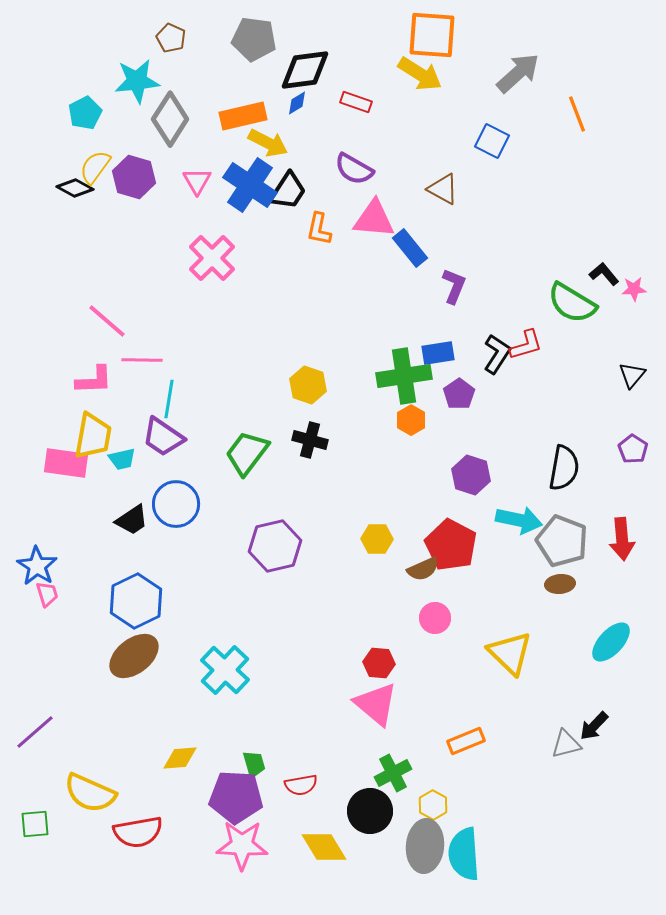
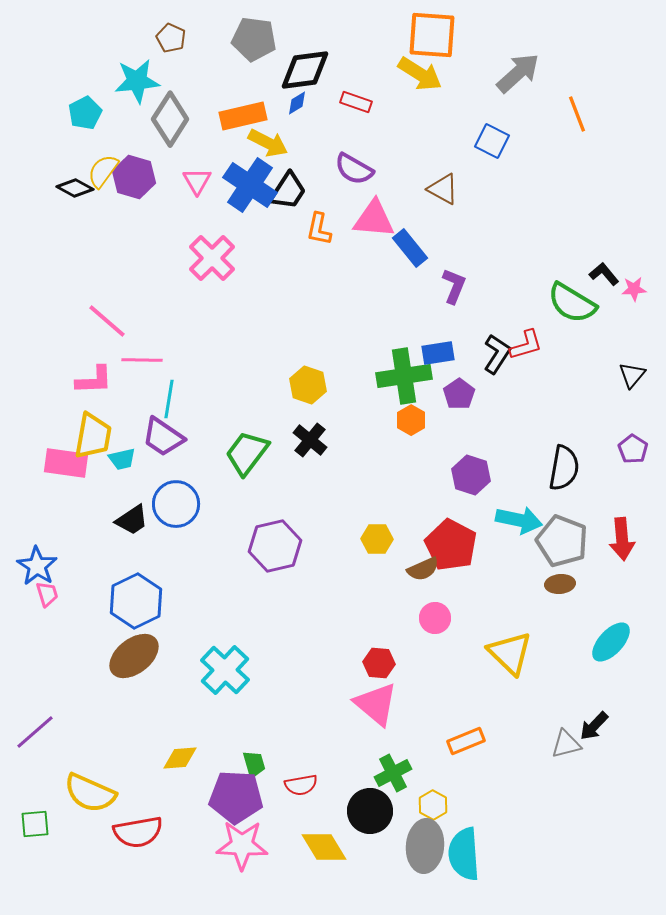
yellow semicircle at (95, 167): moved 8 px right, 4 px down
black cross at (310, 440): rotated 24 degrees clockwise
